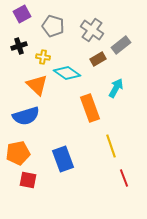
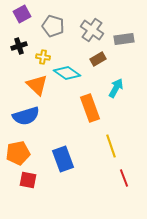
gray rectangle: moved 3 px right, 6 px up; rotated 30 degrees clockwise
